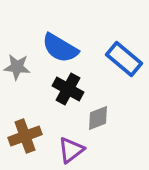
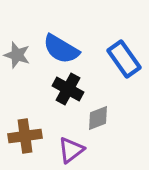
blue semicircle: moved 1 px right, 1 px down
blue rectangle: rotated 15 degrees clockwise
gray star: moved 12 px up; rotated 12 degrees clockwise
brown cross: rotated 12 degrees clockwise
